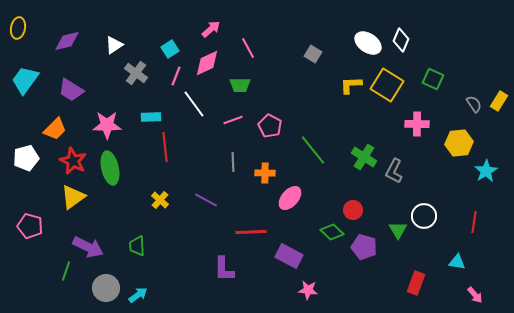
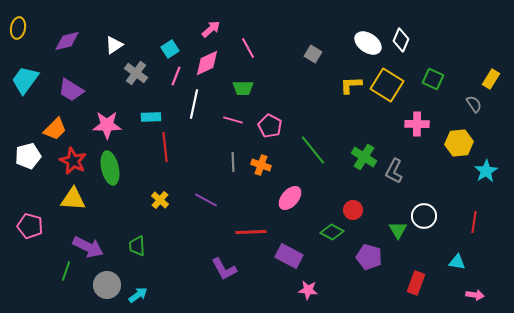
green trapezoid at (240, 85): moved 3 px right, 3 px down
yellow rectangle at (499, 101): moved 8 px left, 22 px up
white line at (194, 104): rotated 48 degrees clockwise
pink line at (233, 120): rotated 36 degrees clockwise
white pentagon at (26, 158): moved 2 px right, 2 px up
orange cross at (265, 173): moved 4 px left, 8 px up; rotated 18 degrees clockwise
yellow triangle at (73, 197): moved 2 px down; rotated 40 degrees clockwise
green diamond at (332, 232): rotated 15 degrees counterclockwise
purple pentagon at (364, 247): moved 5 px right, 10 px down
purple L-shape at (224, 269): rotated 28 degrees counterclockwise
gray circle at (106, 288): moved 1 px right, 3 px up
pink arrow at (475, 295): rotated 42 degrees counterclockwise
